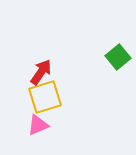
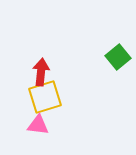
red arrow: rotated 28 degrees counterclockwise
pink triangle: rotated 30 degrees clockwise
